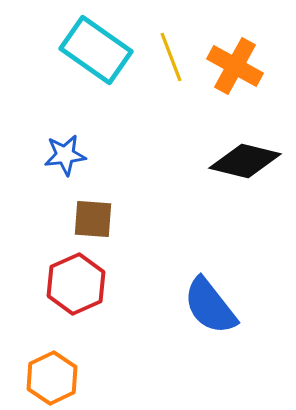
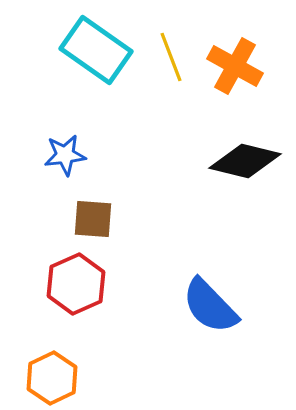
blue semicircle: rotated 6 degrees counterclockwise
